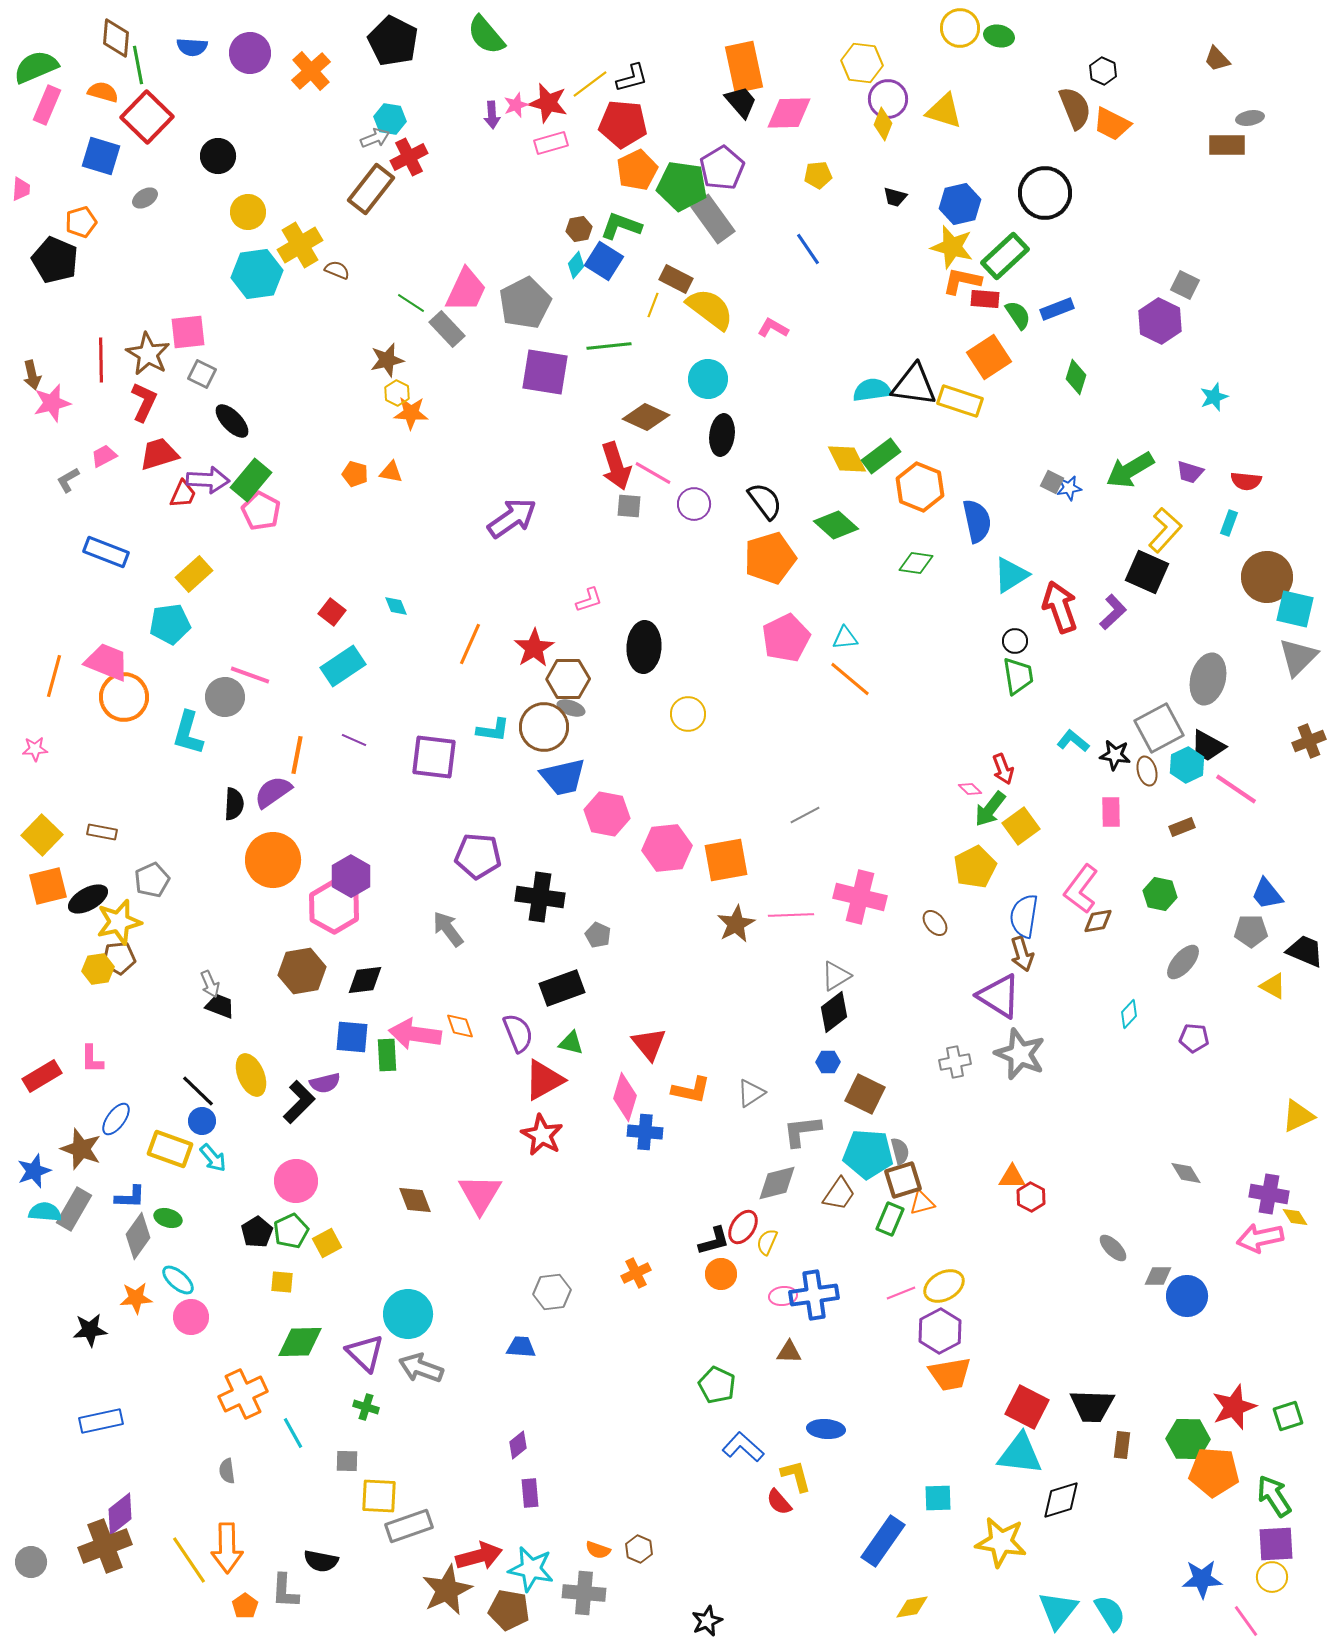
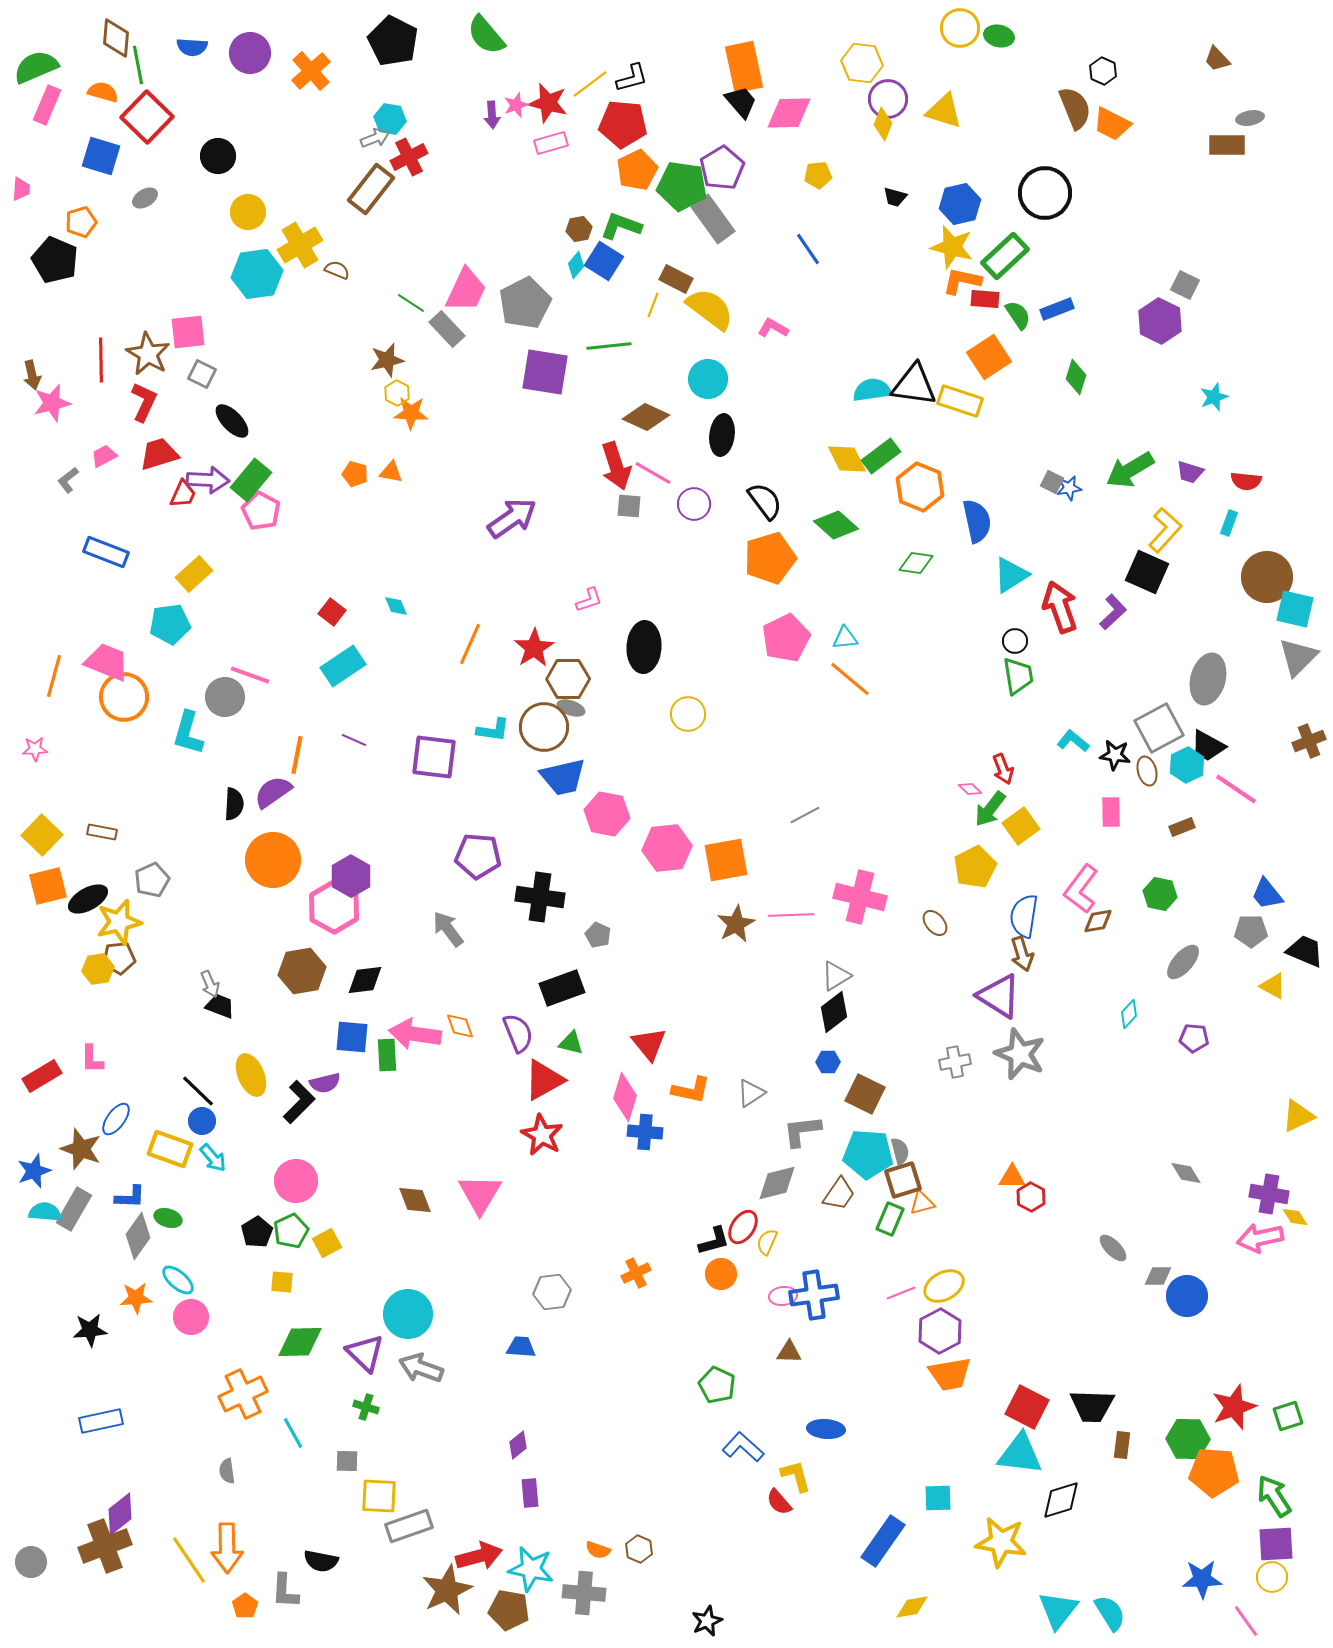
gray L-shape at (68, 480): rotated 8 degrees counterclockwise
